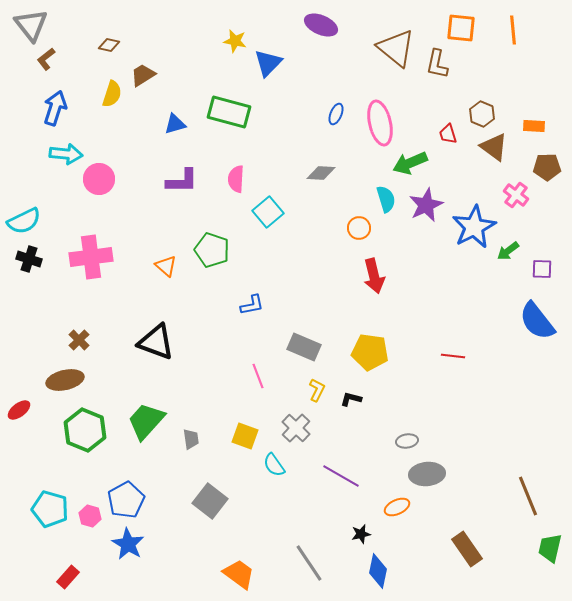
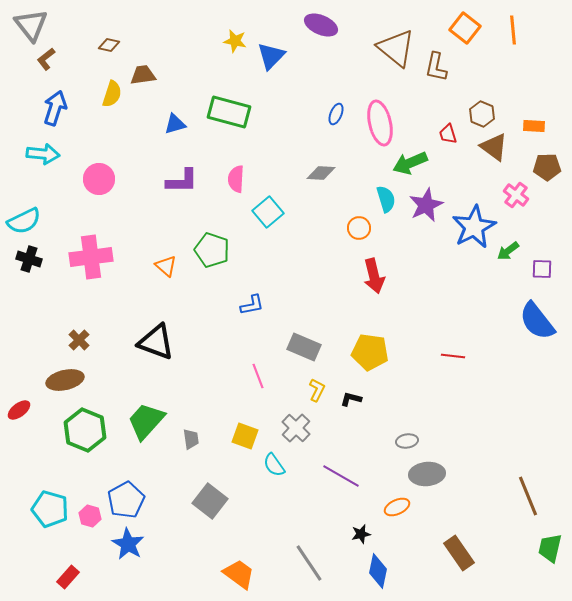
orange square at (461, 28): moved 4 px right; rotated 32 degrees clockwise
blue triangle at (268, 63): moved 3 px right, 7 px up
brown L-shape at (437, 64): moved 1 px left, 3 px down
brown trapezoid at (143, 75): rotated 24 degrees clockwise
cyan arrow at (66, 154): moved 23 px left
brown rectangle at (467, 549): moved 8 px left, 4 px down
